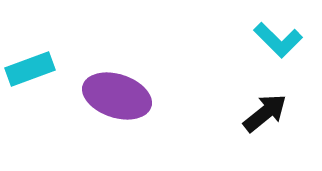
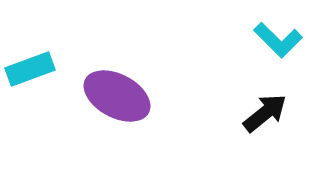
purple ellipse: rotated 10 degrees clockwise
